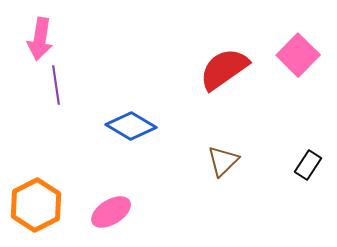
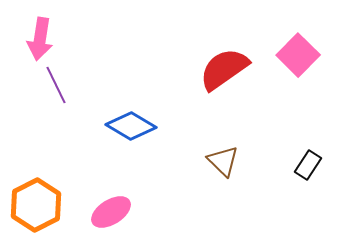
purple line: rotated 18 degrees counterclockwise
brown triangle: rotated 32 degrees counterclockwise
